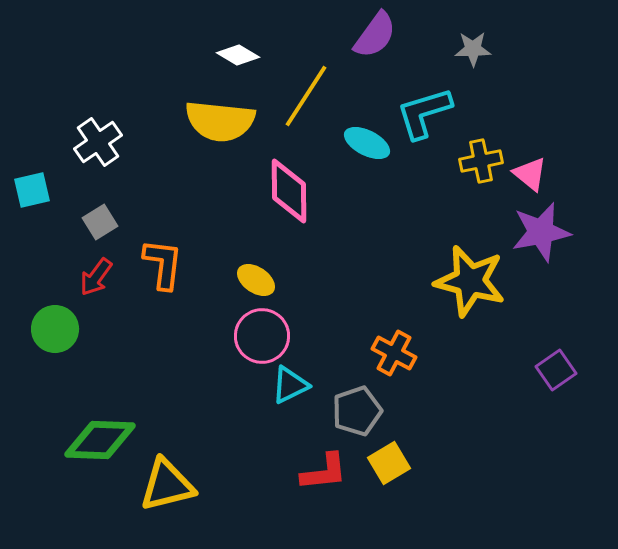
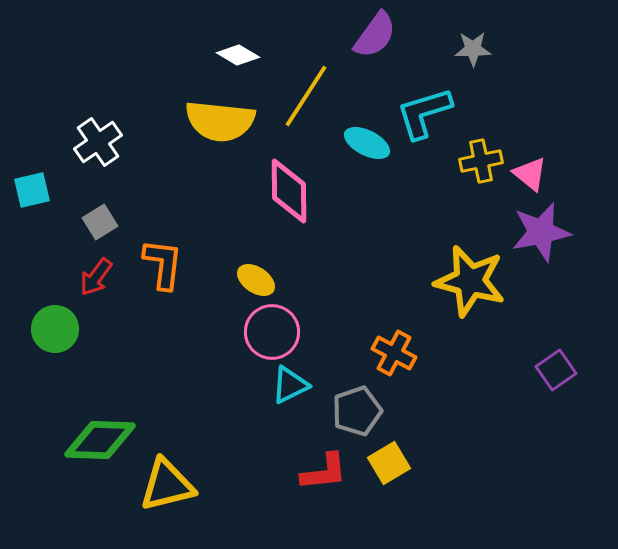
pink circle: moved 10 px right, 4 px up
